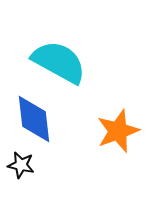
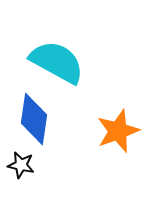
cyan semicircle: moved 2 px left
blue diamond: rotated 15 degrees clockwise
